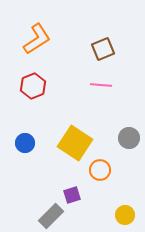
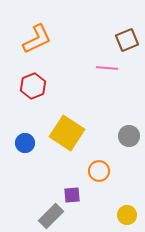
orange L-shape: rotated 8 degrees clockwise
brown square: moved 24 px right, 9 px up
pink line: moved 6 px right, 17 px up
gray circle: moved 2 px up
yellow square: moved 8 px left, 10 px up
orange circle: moved 1 px left, 1 px down
purple square: rotated 12 degrees clockwise
yellow circle: moved 2 px right
